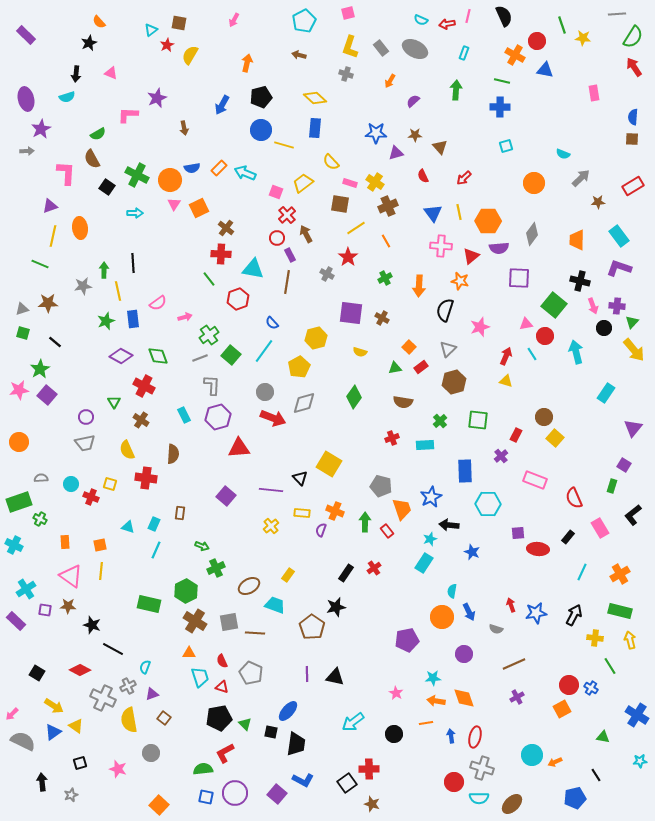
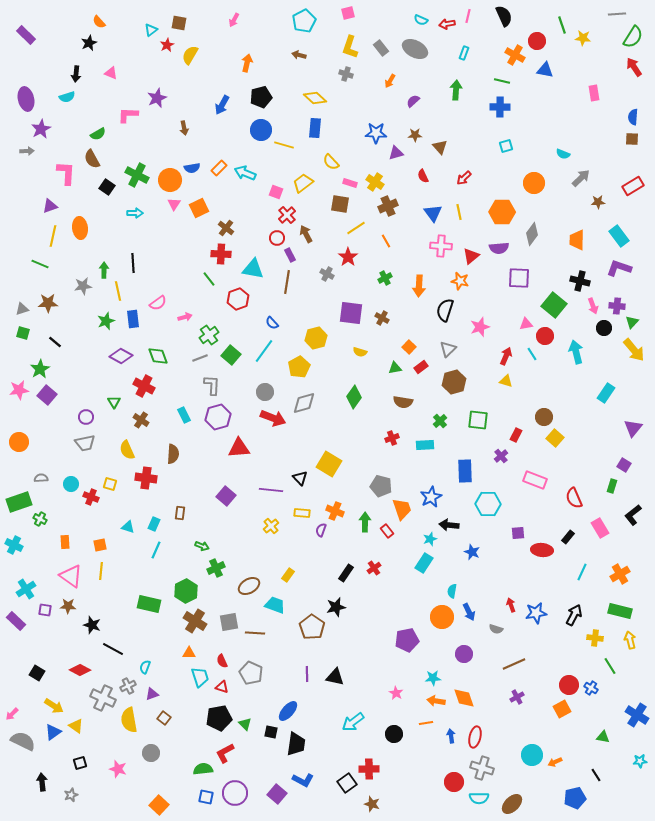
orange hexagon at (488, 221): moved 14 px right, 9 px up
red ellipse at (538, 549): moved 4 px right, 1 px down
